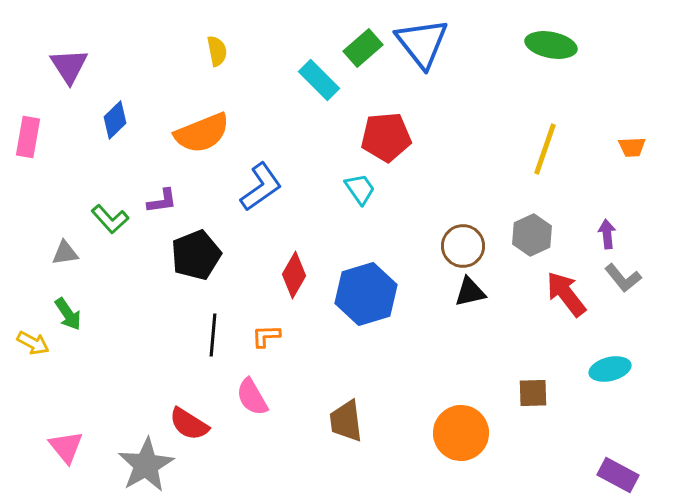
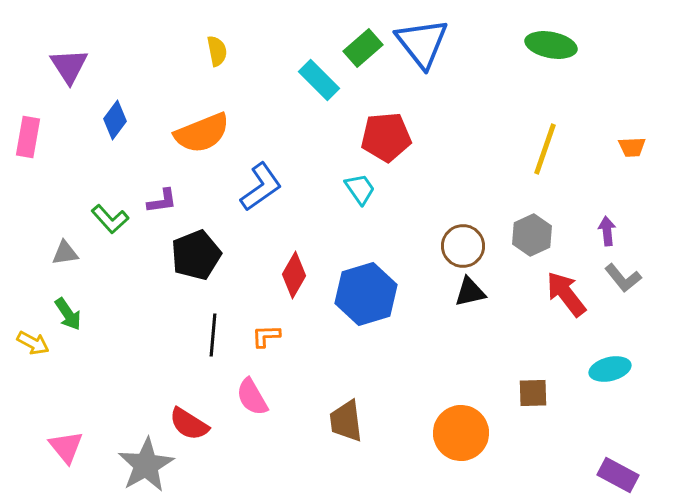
blue diamond: rotated 9 degrees counterclockwise
purple arrow: moved 3 px up
